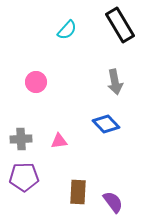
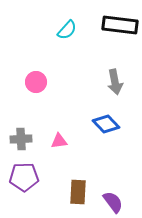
black rectangle: rotated 52 degrees counterclockwise
